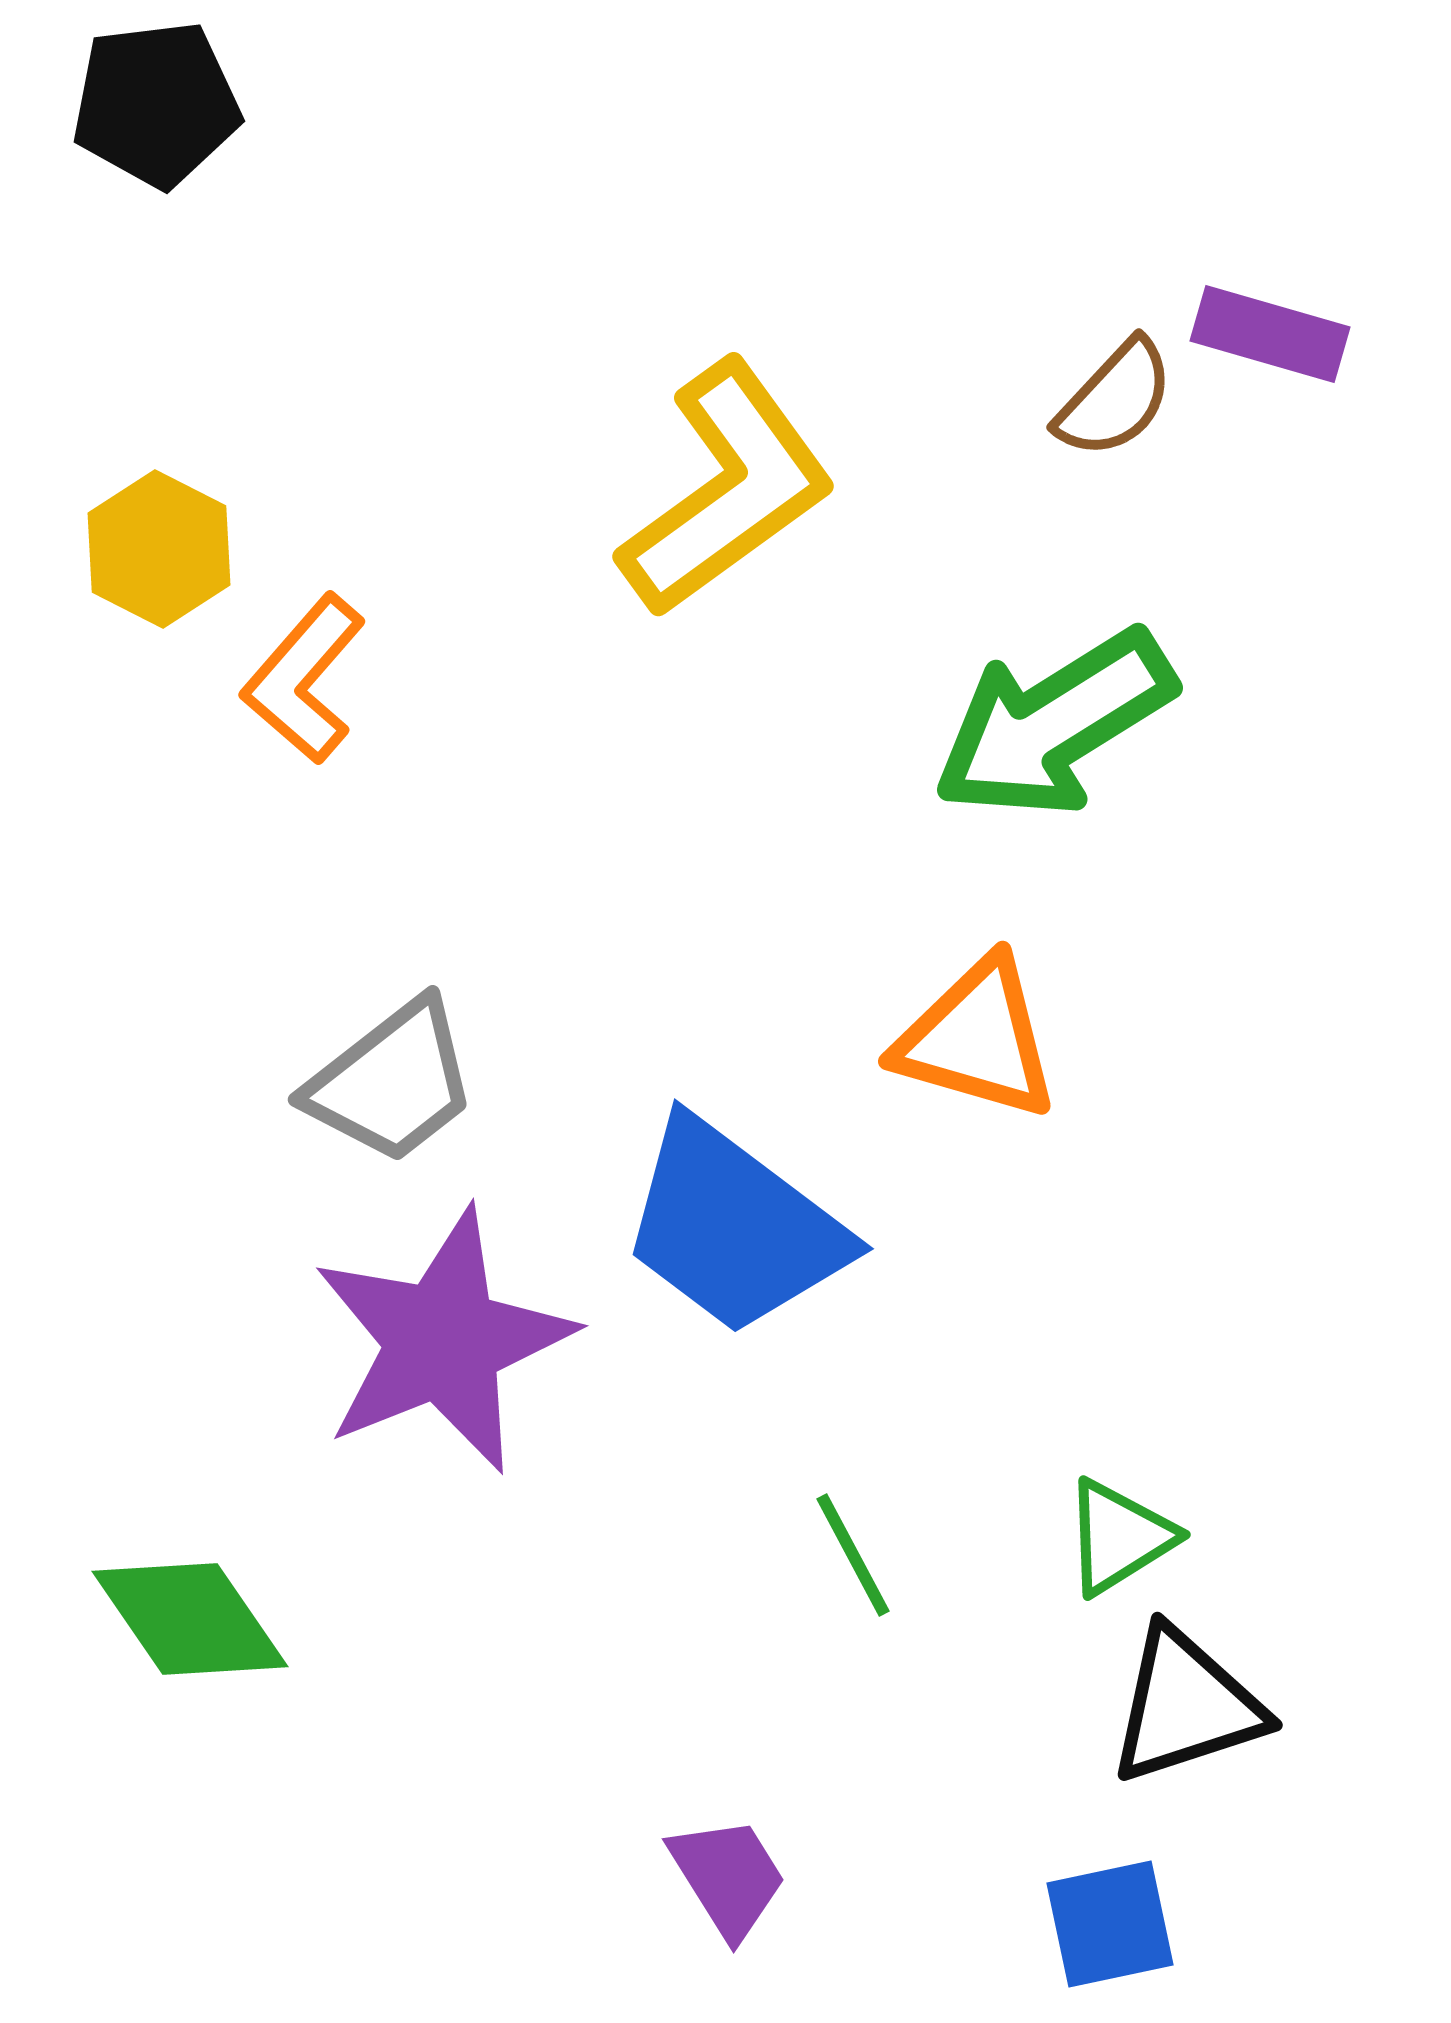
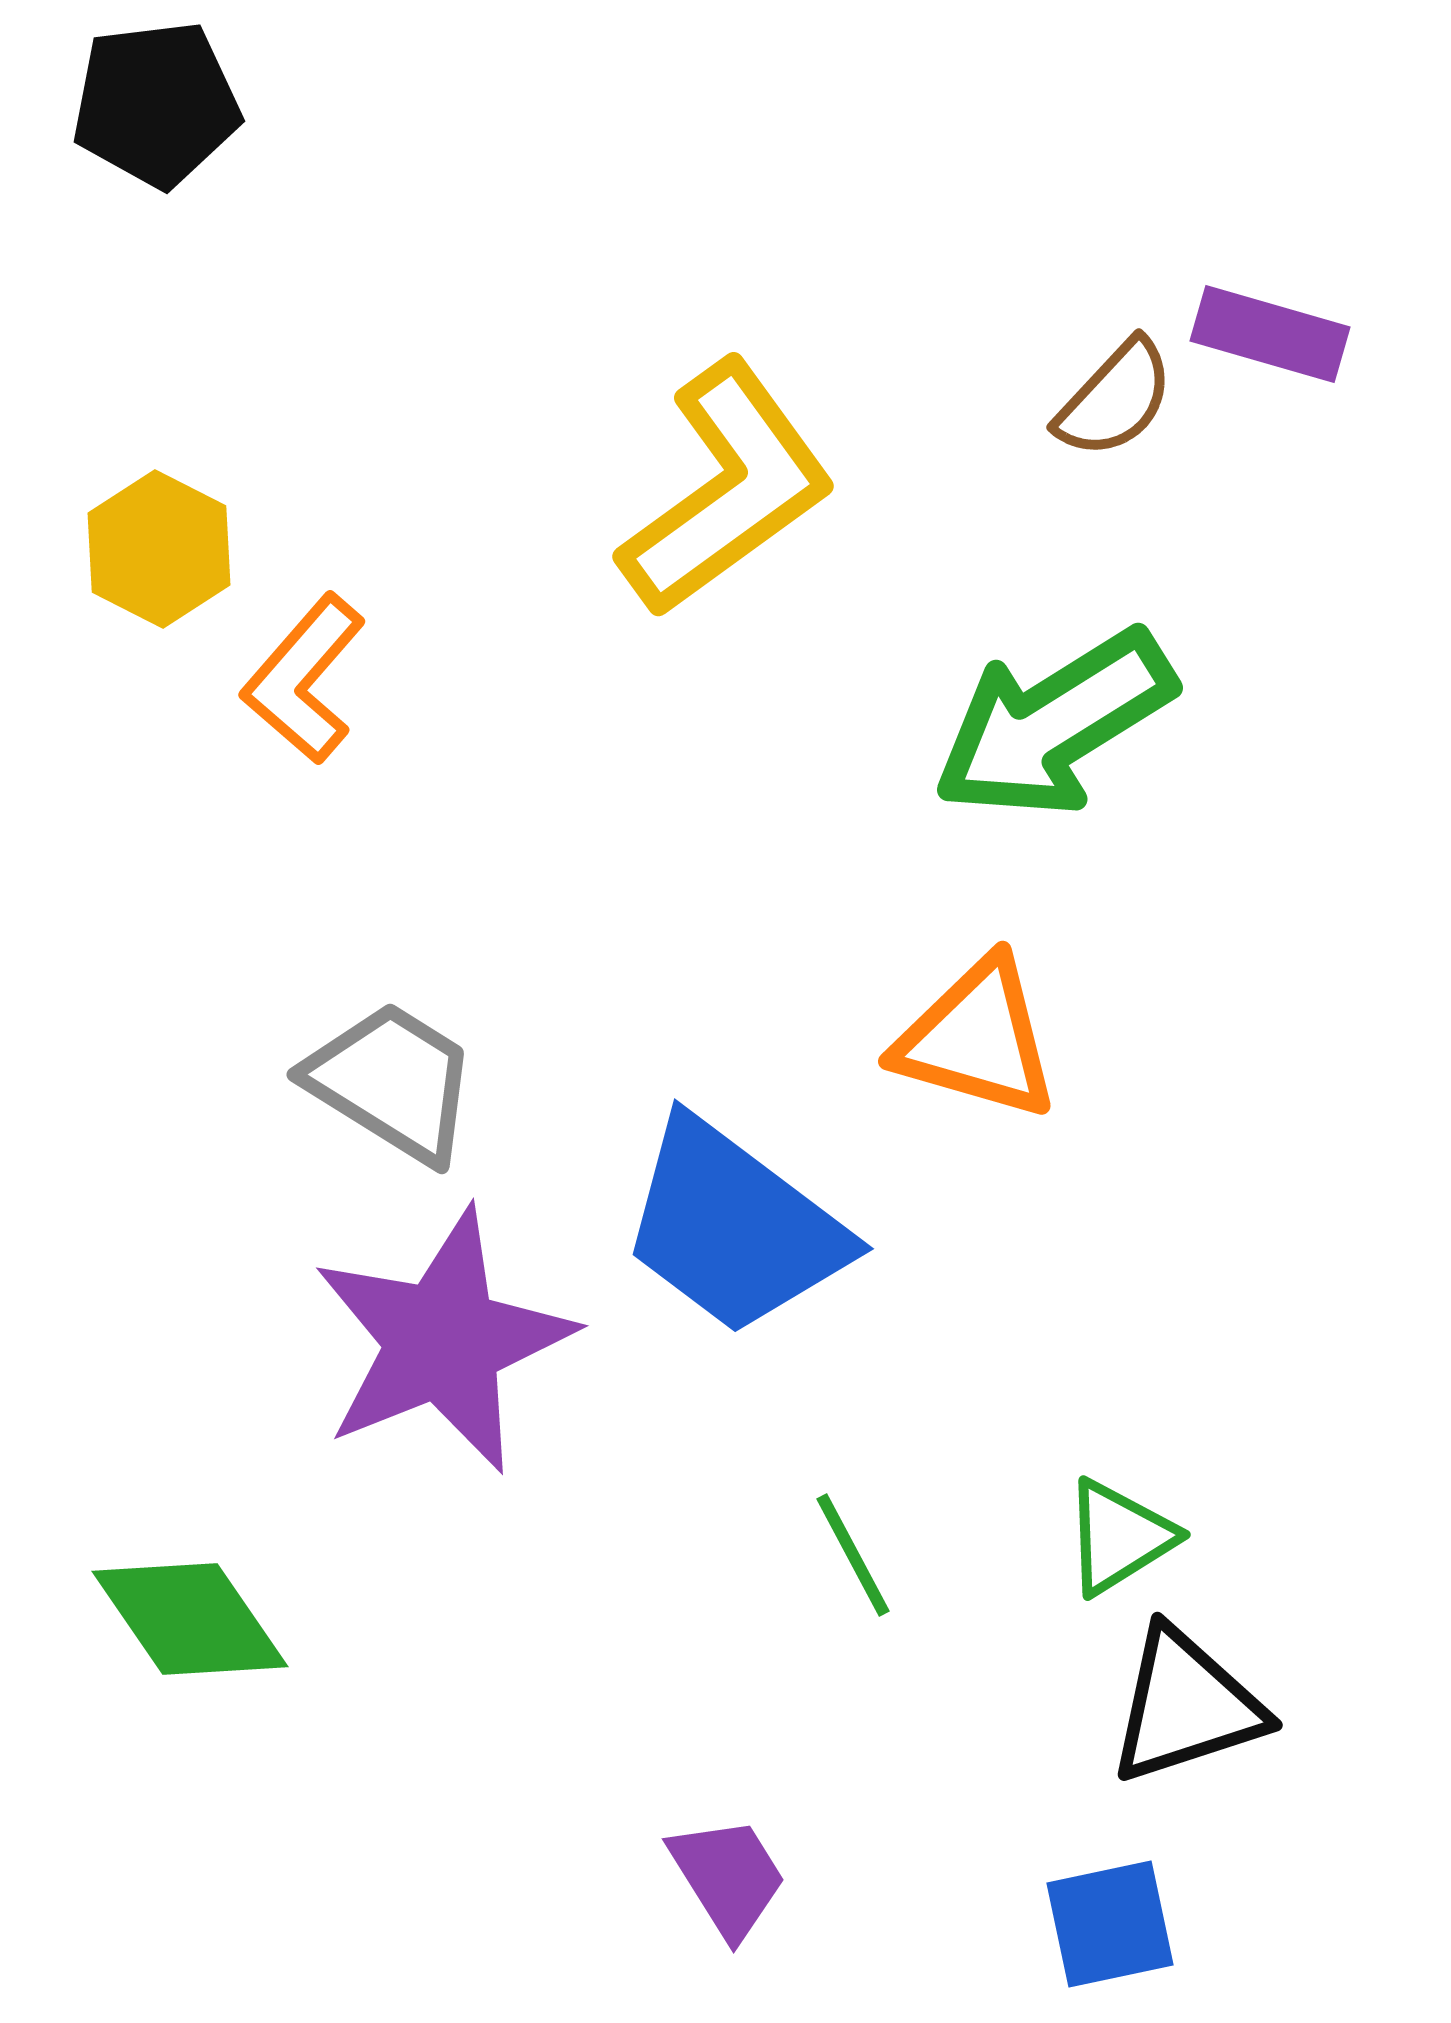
gray trapezoid: rotated 110 degrees counterclockwise
